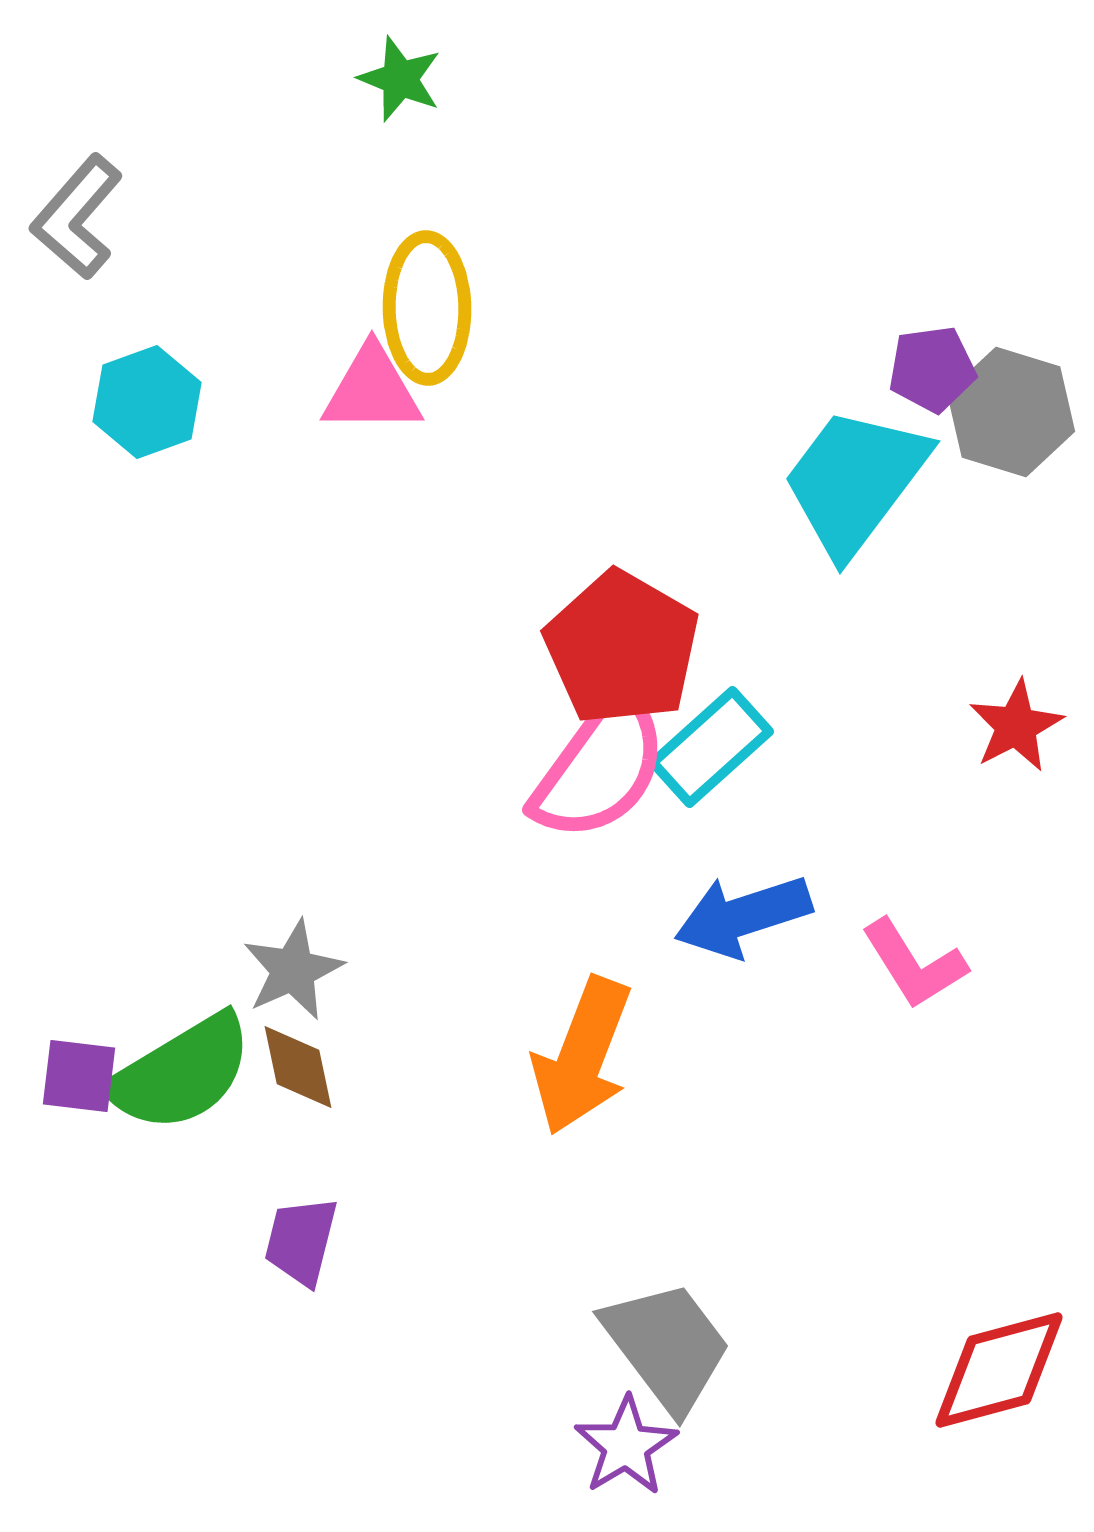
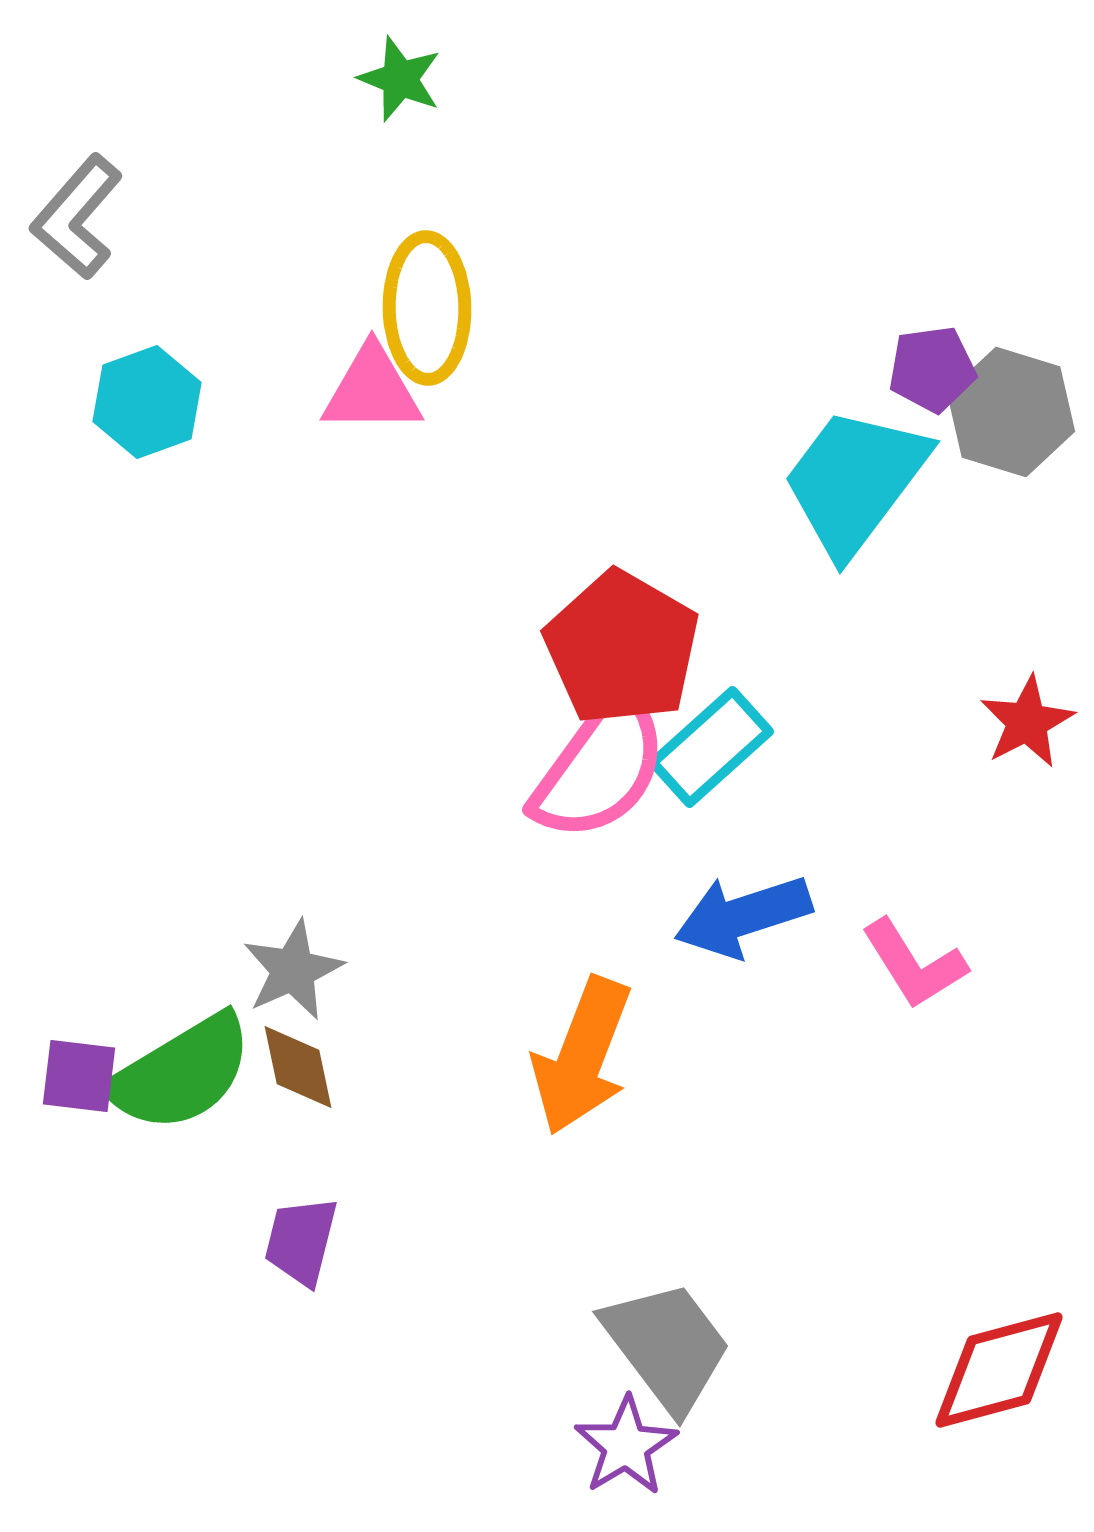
red star: moved 11 px right, 4 px up
